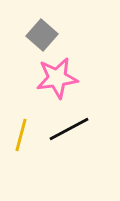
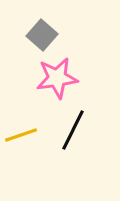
black line: moved 4 px right, 1 px down; rotated 36 degrees counterclockwise
yellow line: rotated 56 degrees clockwise
